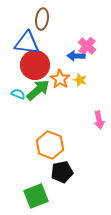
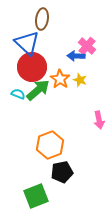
blue triangle: rotated 36 degrees clockwise
red circle: moved 3 px left, 2 px down
orange hexagon: rotated 20 degrees clockwise
